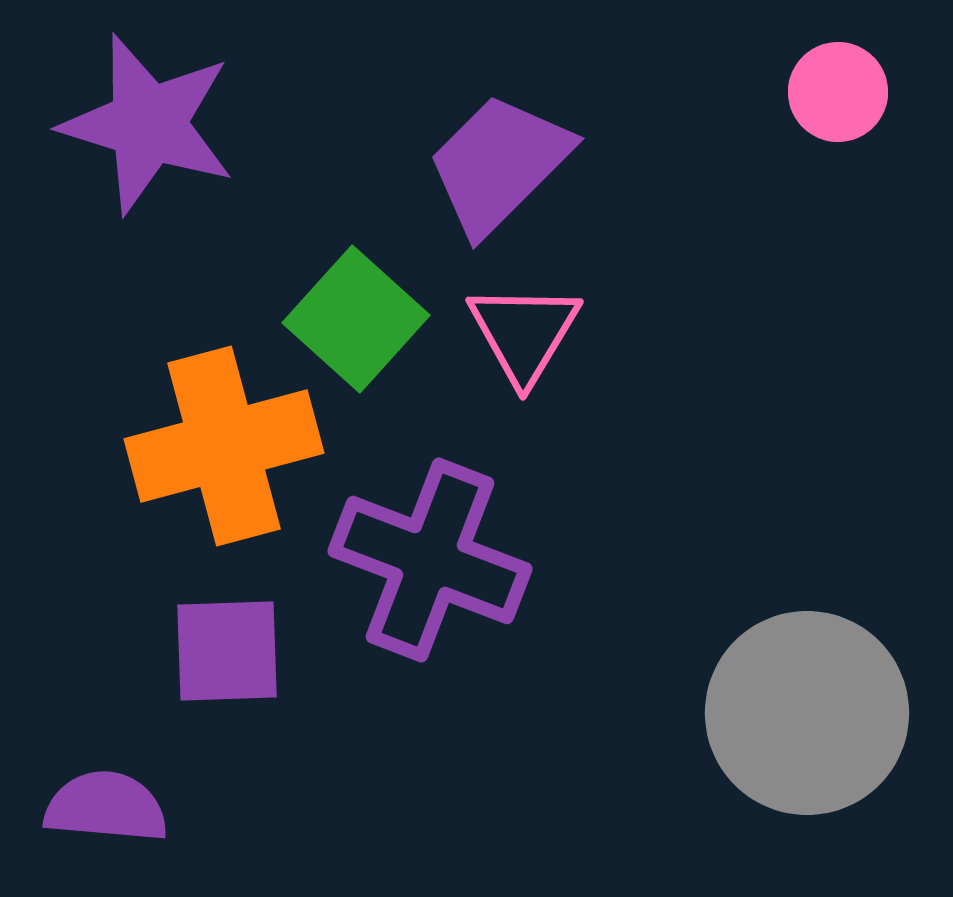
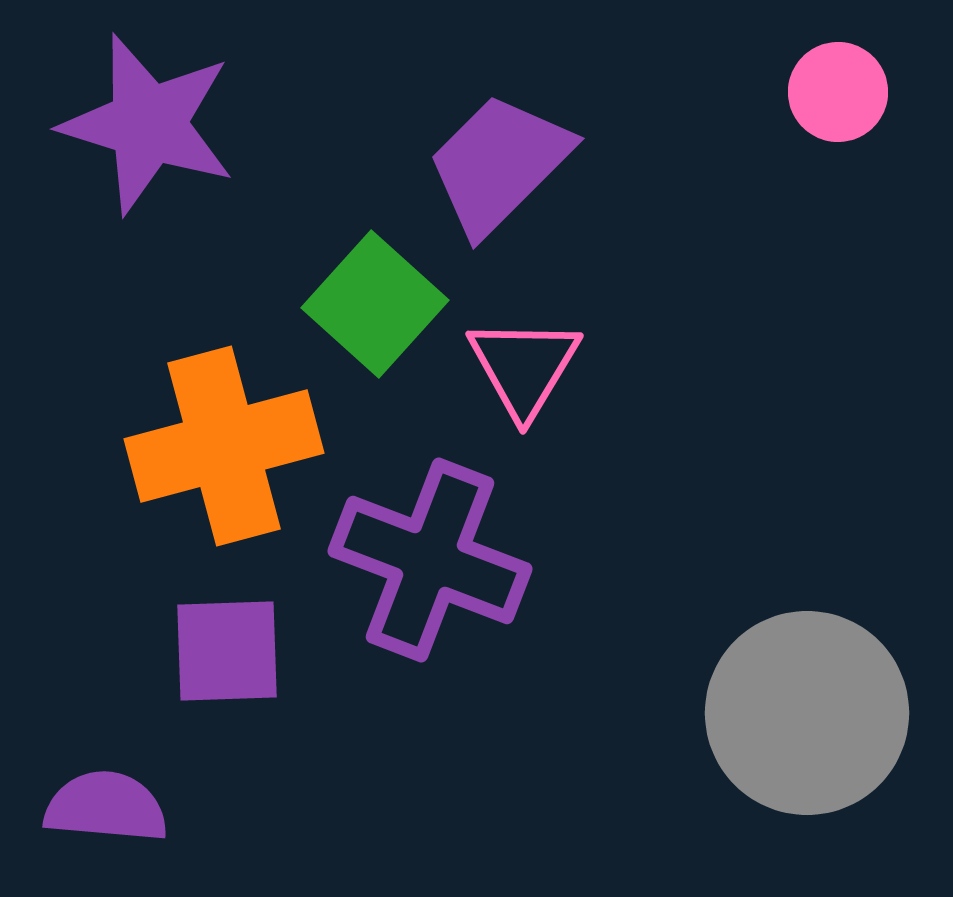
green square: moved 19 px right, 15 px up
pink triangle: moved 34 px down
